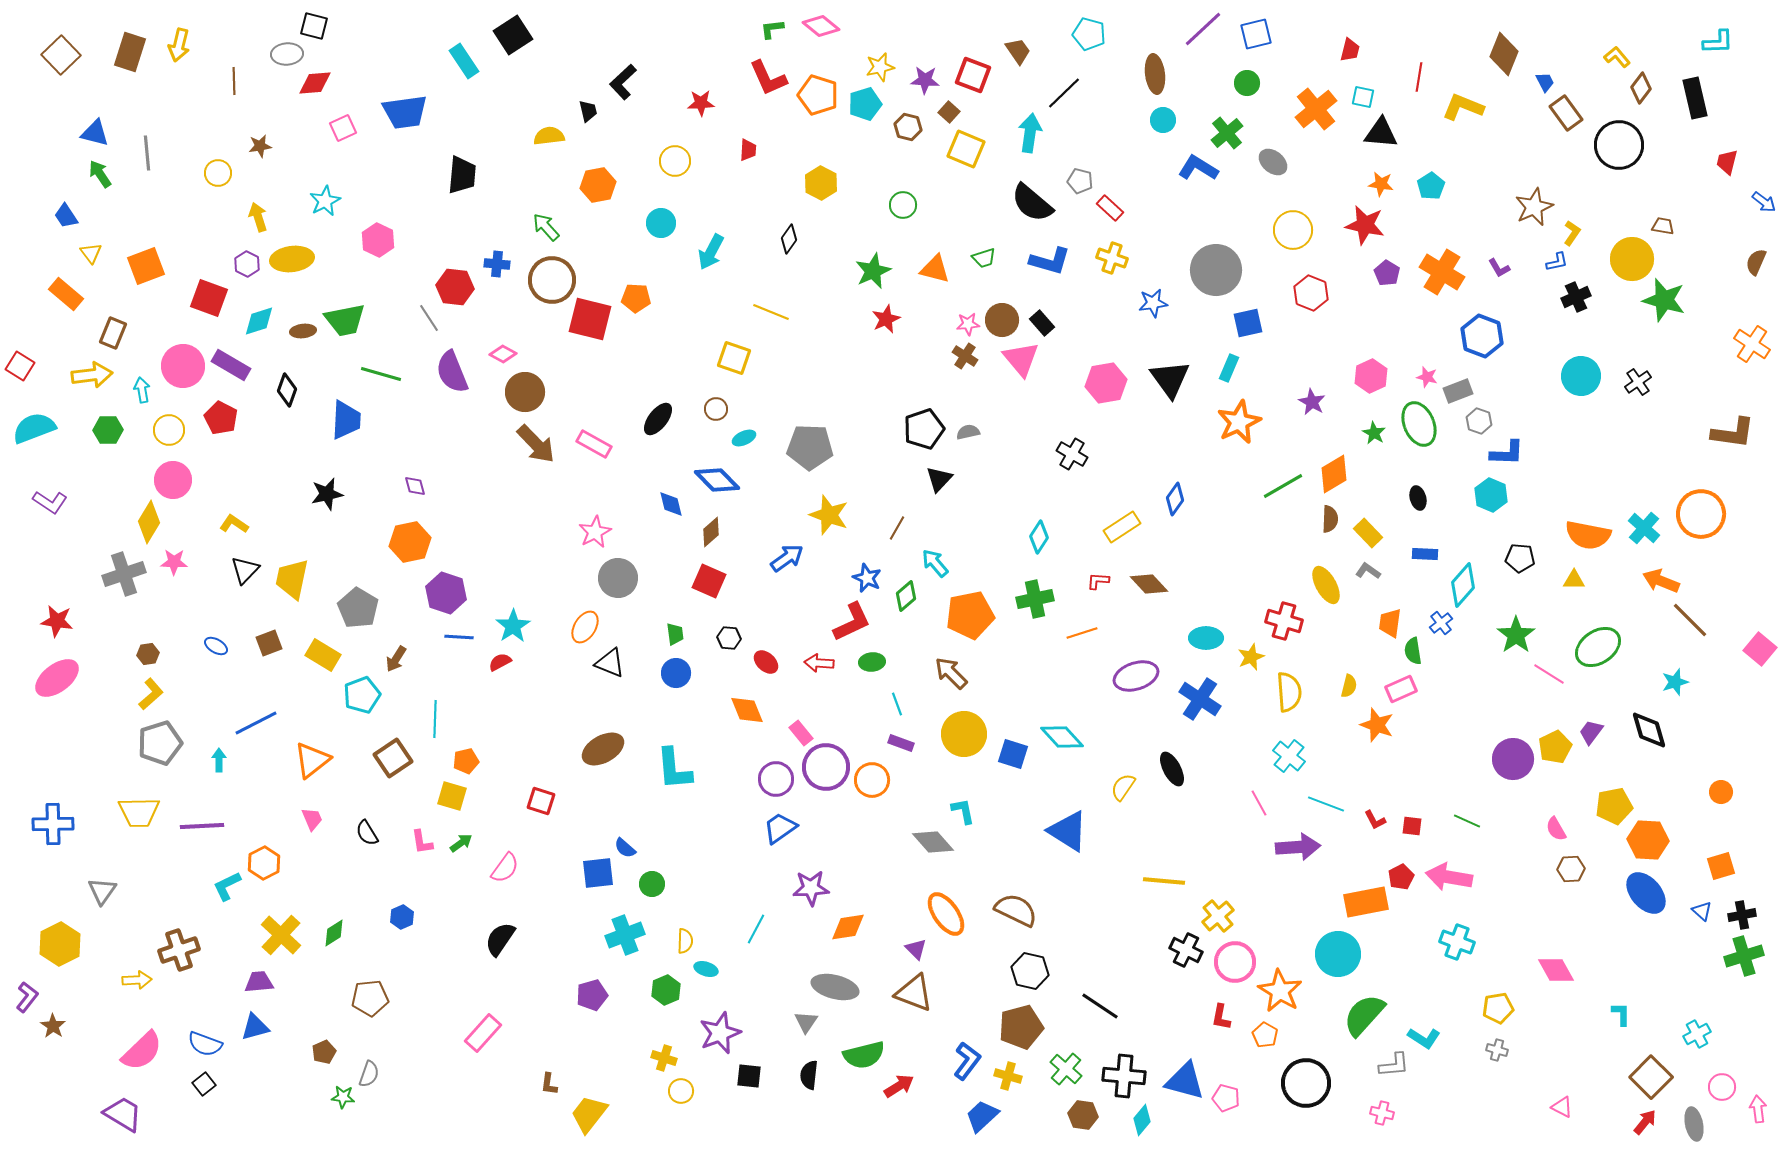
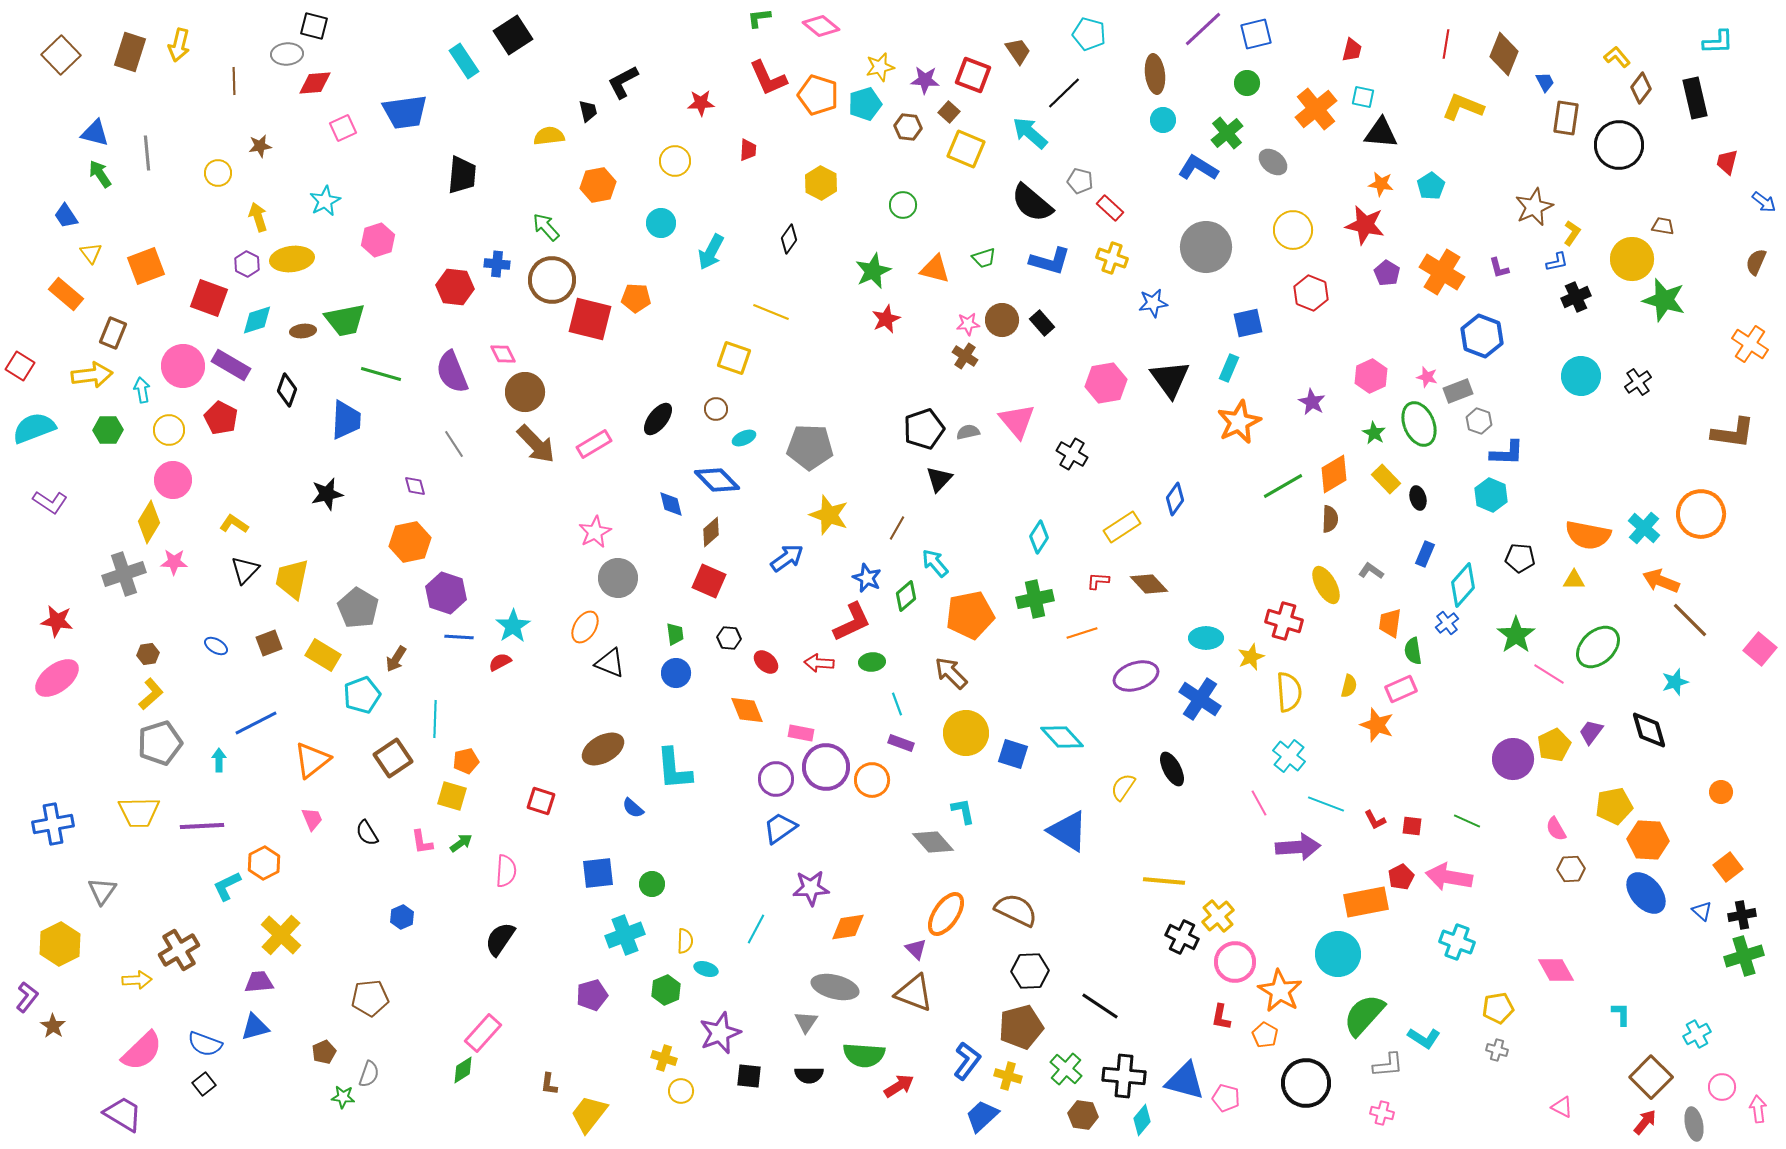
green L-shape at (772, 29): moved 13 px left, 11 px up
red trapezoid at (1350, 50): moved 2 px right
red line at (1419, 77): moved 27 px right, 33 px up
black L-shape at (623, 82): rotated 15 degrees clockwise
brown rectangle at (1566, 113): moved 5 px down; rotated 44 degrees clockwise
brown hexagon at (908, 127): rotated 8 degrees counterclockwise
cyan arrow at (1030, 133): rotated 57 degrees counterclockwise
pink hexagon at (378, 240): rotated 16 degrees clockwise
purple L-shape at (1499, 268): rotated 15 degrees clockwise
gray circle at (1216, 270): moved 10 px left, 23 px up
gray line at (429, 318): moved 25 px right, 126 px down
cyan diamond at (259, 321): moved 2 px left, 1 px up
orange cross at (1752, 344): moved 2 px left
pink diamond at (503, 354): rotated 36 degrees clockwise
pink triangle at (1021, 359): moved 4 px left, 62 px down
pink rectangle at (594, 444): rotated 60 degrees counterclockwise
yellow rectangle at (1368, 533): moved 18 px right, 54 px up
blue rectangle at (1425, 554): rotated 70 degrees counterclockwise
gray L-shape at (1368, 571): moved 3 px right
blue cross at (1441, 623): moved 6 px right
green ellipse at (1598, 647): rotated 9 degrees counterclockwise
pink rectangle at (801, 733): rotated 40 degrees counterclockwise
yellow circle at (964, 734): moved 2 px right, 1 px up
yellow pentagon at (1555, 747): moved 1 px left, 2 px up
blue cross at (53, 824): rotated 9 degrees counterclockwise
blue semicircle at (625, 848): moved 8 px right, 40 px up
orange square at (1721, 866): moved 7 px right, 1 px down; rotated 20 degrees counterclockwise
pink semicircle at (505, 868): moved 1 px right, 3 px down; rotated 32 degrees counterclockwise
orange ellipse at (946, 914): rotated 69 degrees clockwise
green diamond at (334, 933): moved 129 px right, 137 px down
brown cross at (179, 950): rotated 12 degrees counterclockwise
black cross at (1186, 950): moved 4 px left, 13 px up
black hexagon at (1030, 971): rotated 15 degrees counterclockwise
green semicircle at (864, 1055): rotated 18 degrees clockwise
gray L-shape at (1394, 1065): moved 6 px left
black semicircle at (809, 1075): rotated 96 degrees counterclockwise
